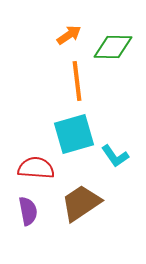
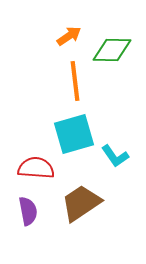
orange arrow: moved 1 px down
green diamond: moved 1 px left, 3 px down
orange line: moved 2 px left
